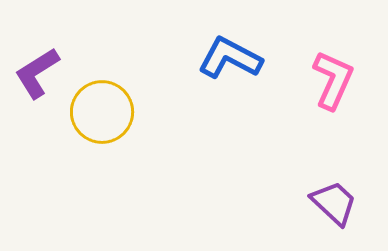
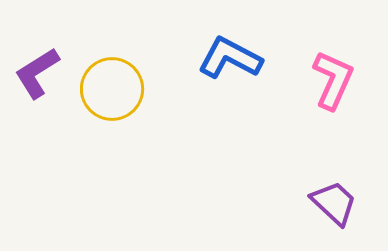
yellow circle: moved 10 px right, 23 px up
